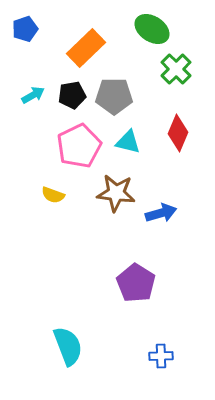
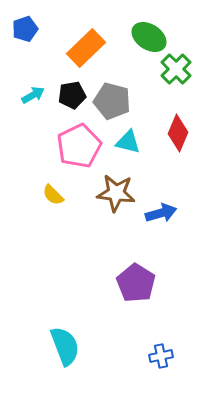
green ellipse: moved 3 px left, 8 px down
gray pentagon: moved 2 px left, 5 px down; rotated 15 degrees clockwise
yellow semicircle: rotated 25 degrees clockwise
cyan semicircle: moved 3 px left
blue cross: rotated 10 degrees counterclockwise
